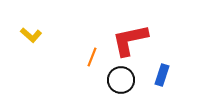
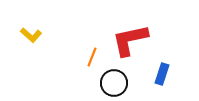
blue rectangle: moved 1 px up
black circle: moved 7 px left, 3 px down
